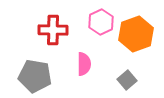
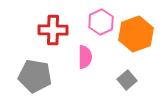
pink semicircle: moved 1 px right, 7 px up
